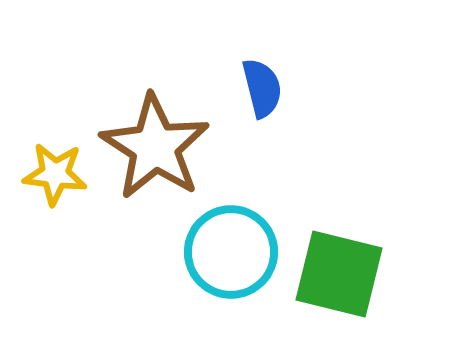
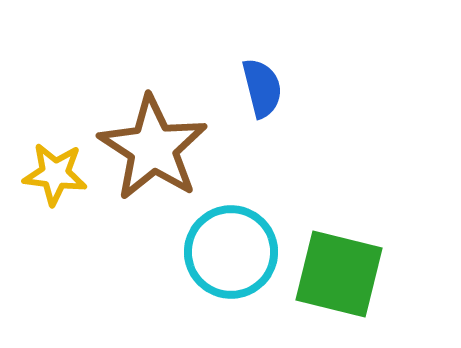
brown star: moved 2 px left, 1 px down
